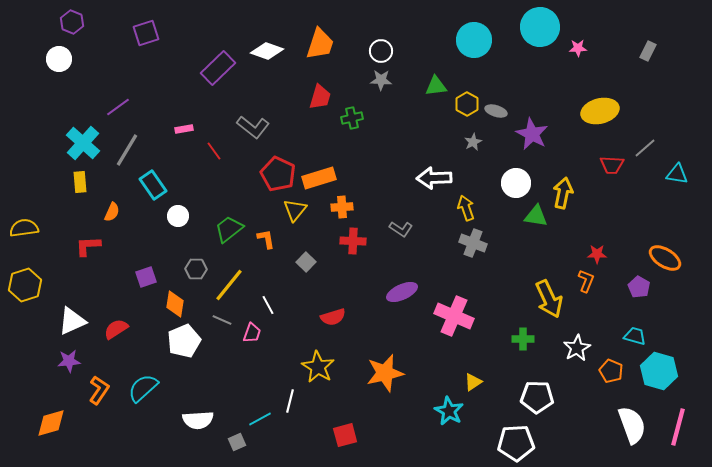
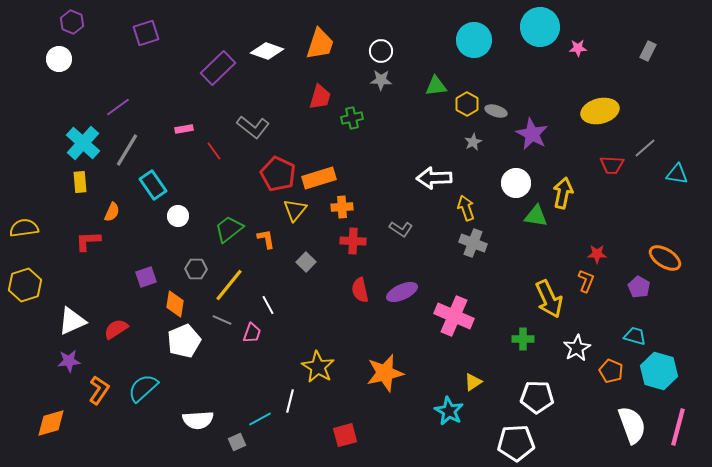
red L-shape at (88, 246): moved 5 px up
red semicircle at (333, 317): moved 27 px right, 27 px up; rotated 95 degrees clockwise
